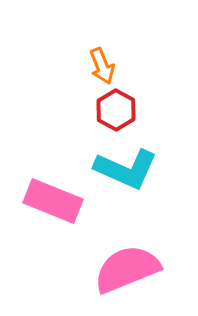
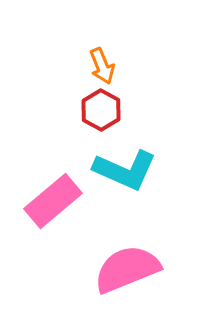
red hexagon: moved 15 px left
cyan L-shape: moved 1 px left, 1 px down
pink rectangle: rotated 62 degrees counterclockwise
